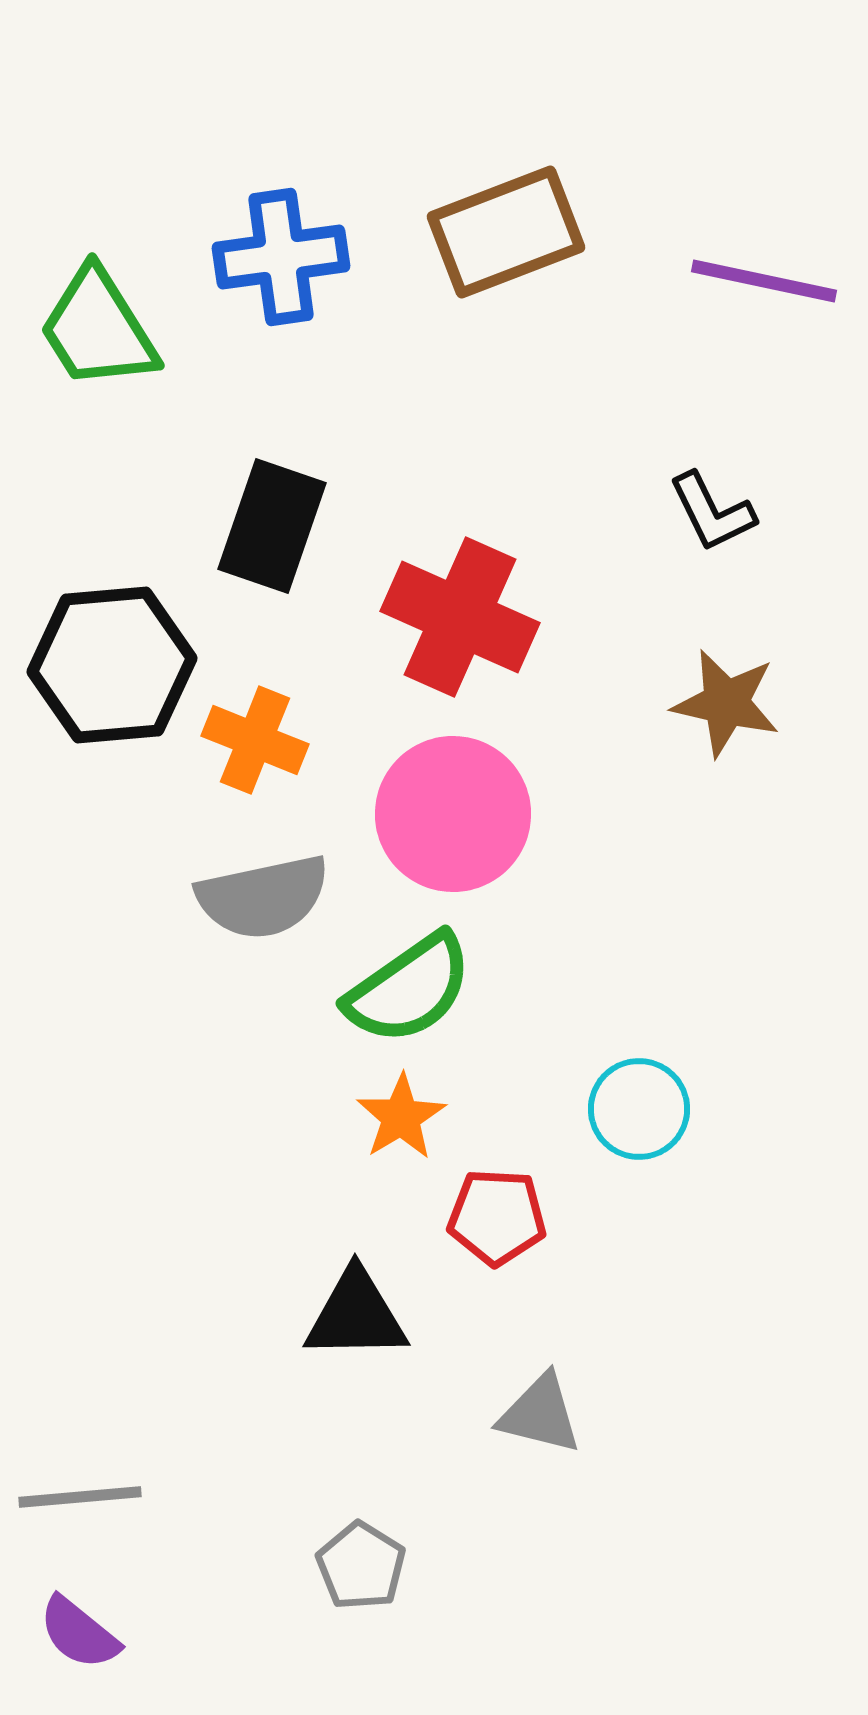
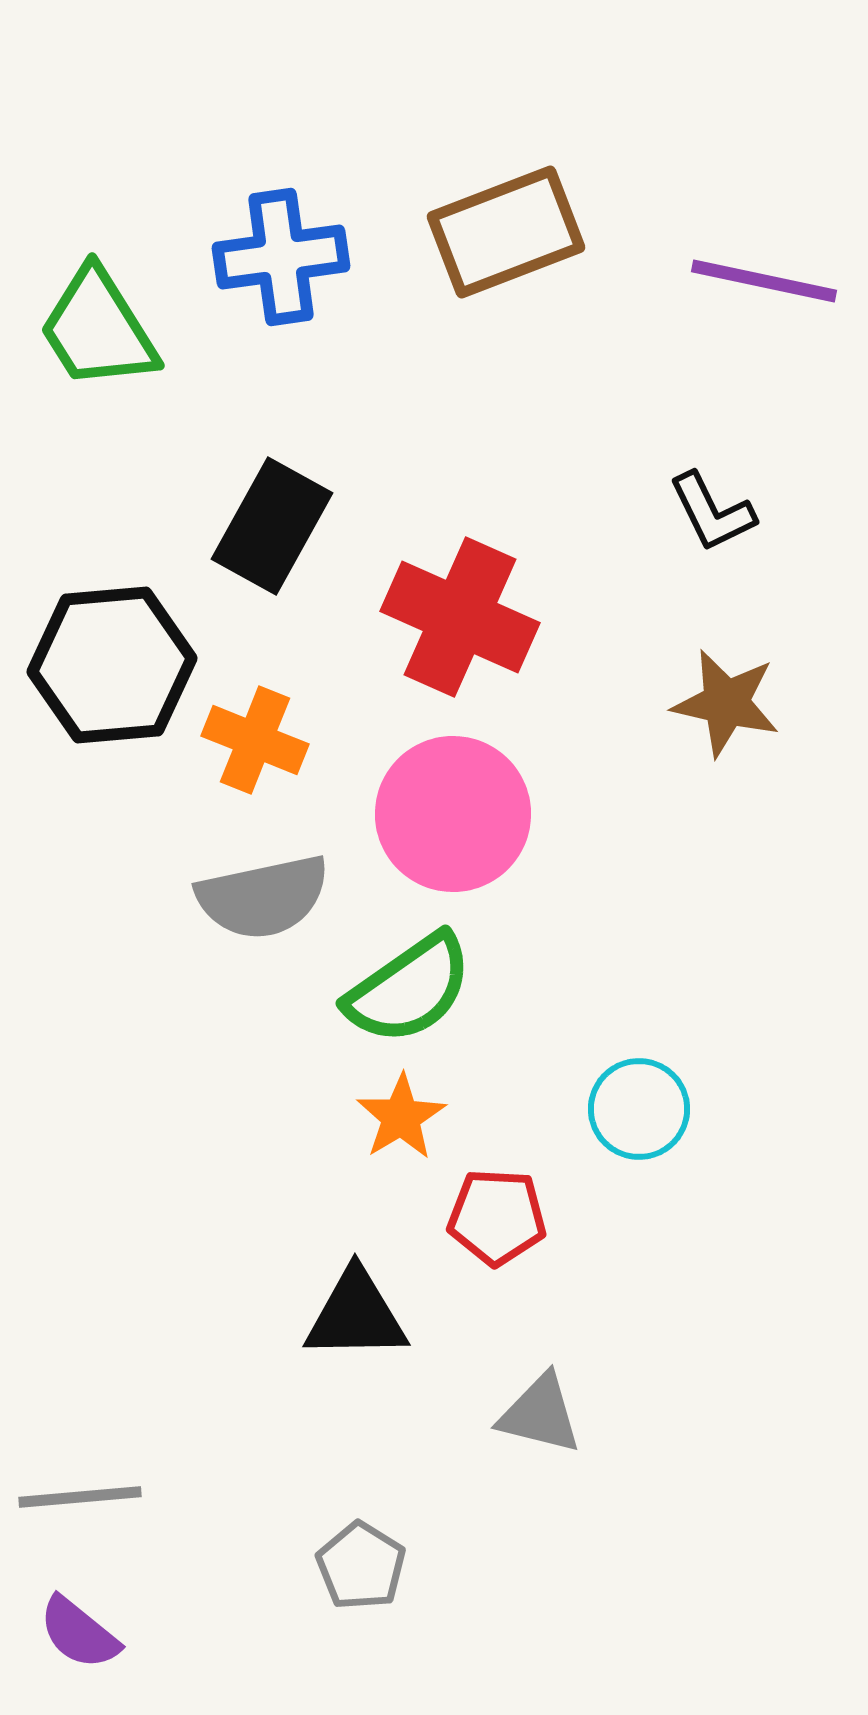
black rectangle: rotated 10 degrees clockwise
